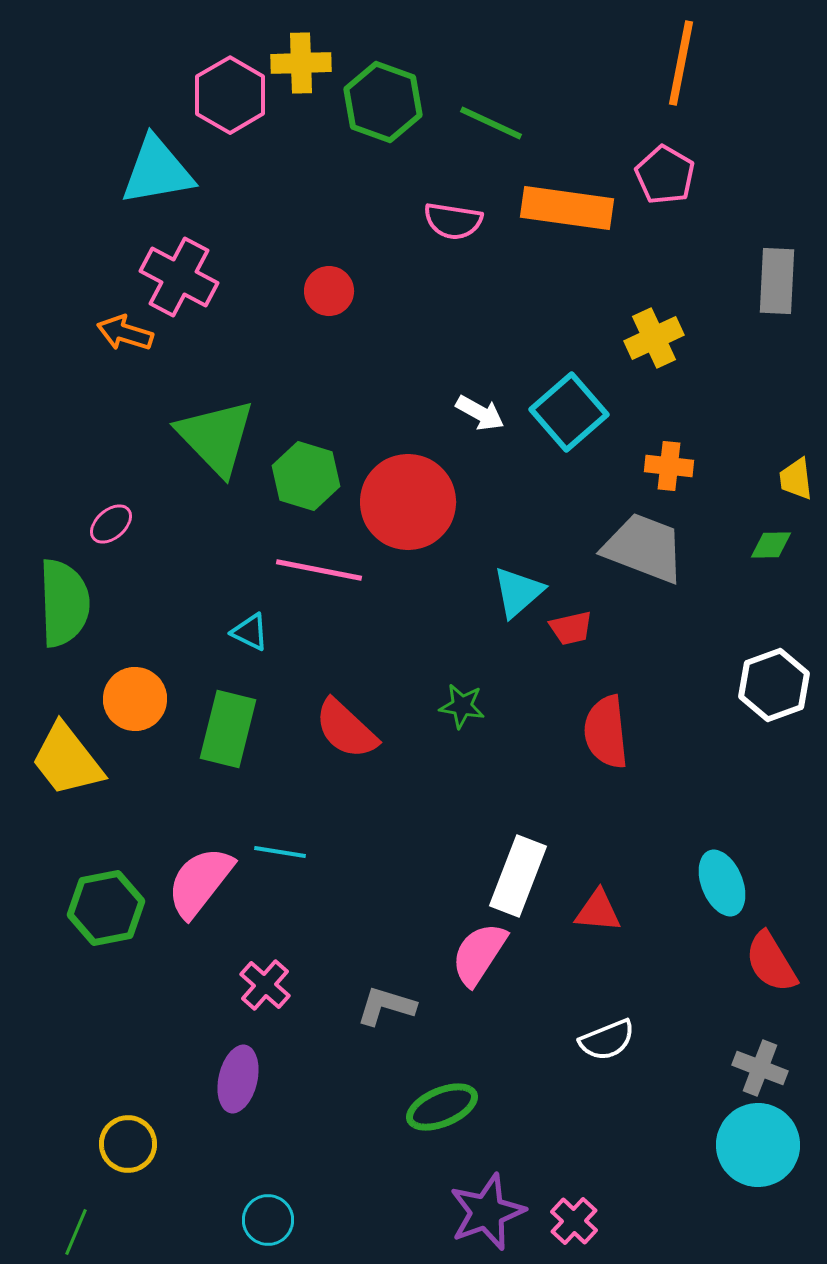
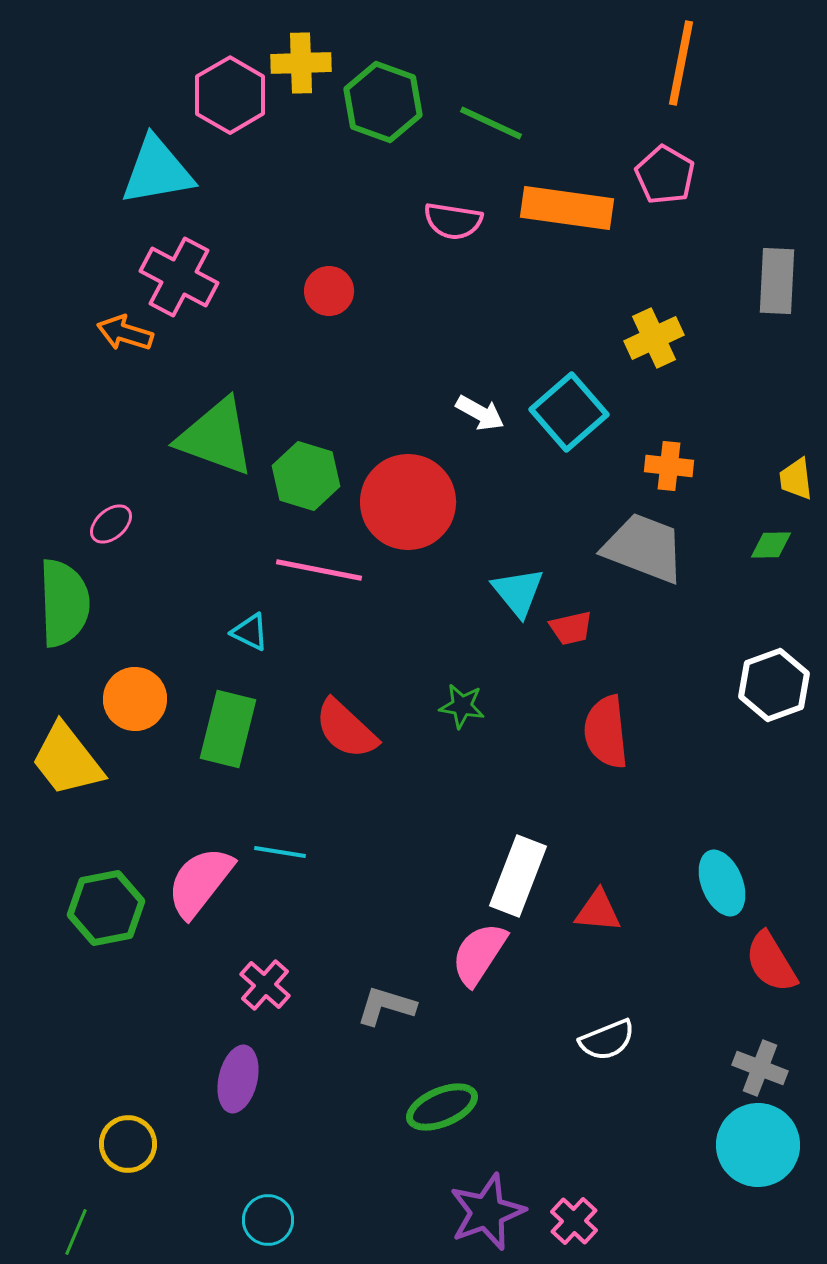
green triangle at (216, 437): rotated 26 degrees counterclockwise
cyan triangle at (518, 592): rotated 28 degrees counterclockwise
